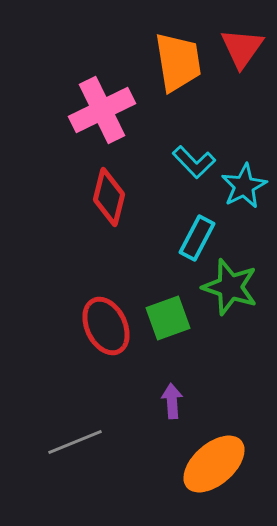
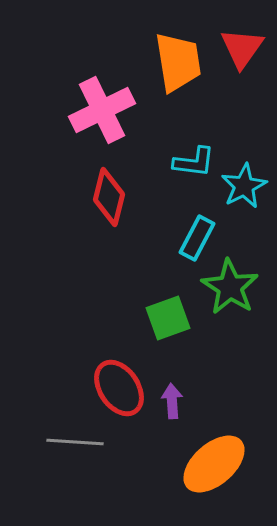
cyan L-shape: rotated 39 degrees counterclockwise
green star: rotated 14 degrees clockwise
red ellipse: moved 13 px right, 62 px down; rotated 8 degrees counterclockwise
gray line: rotated 26 degrees clockwise
